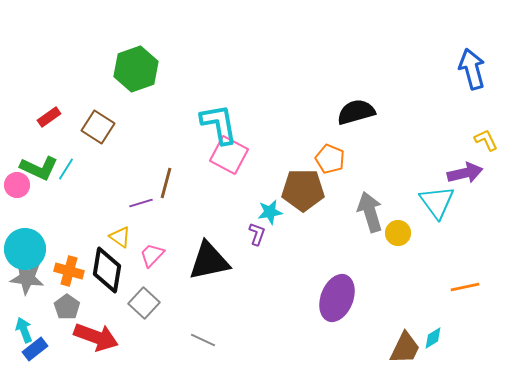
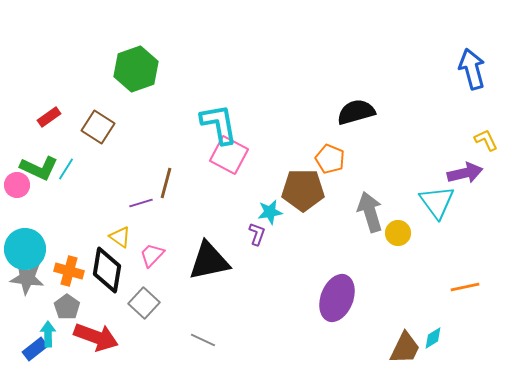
cyan arrow: moved 24 px right, 4 px down; rotated 20 degrees clockwise
